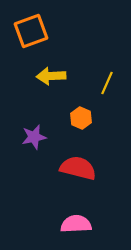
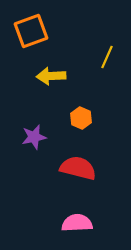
yellow line: moved 26 px up
pink semicircle: moved 1 px right, 1 px up
